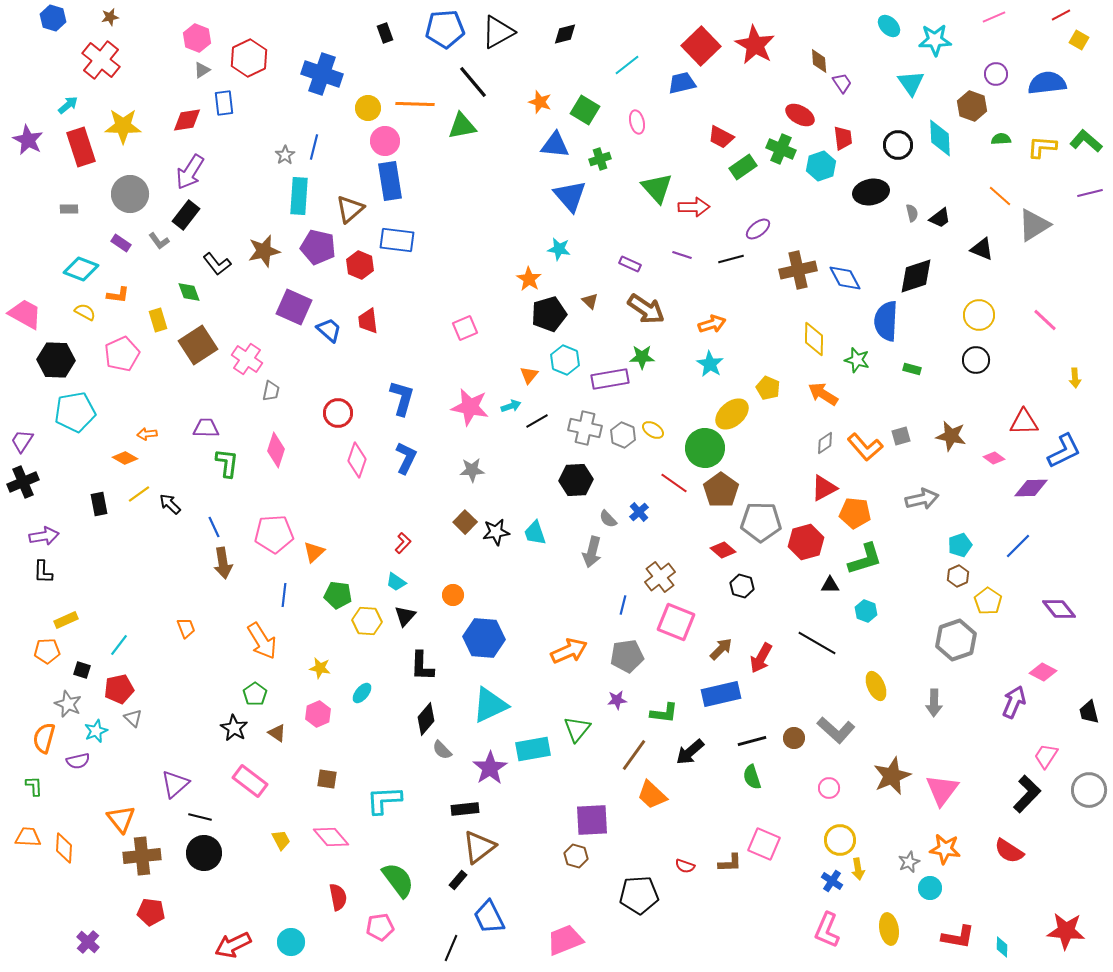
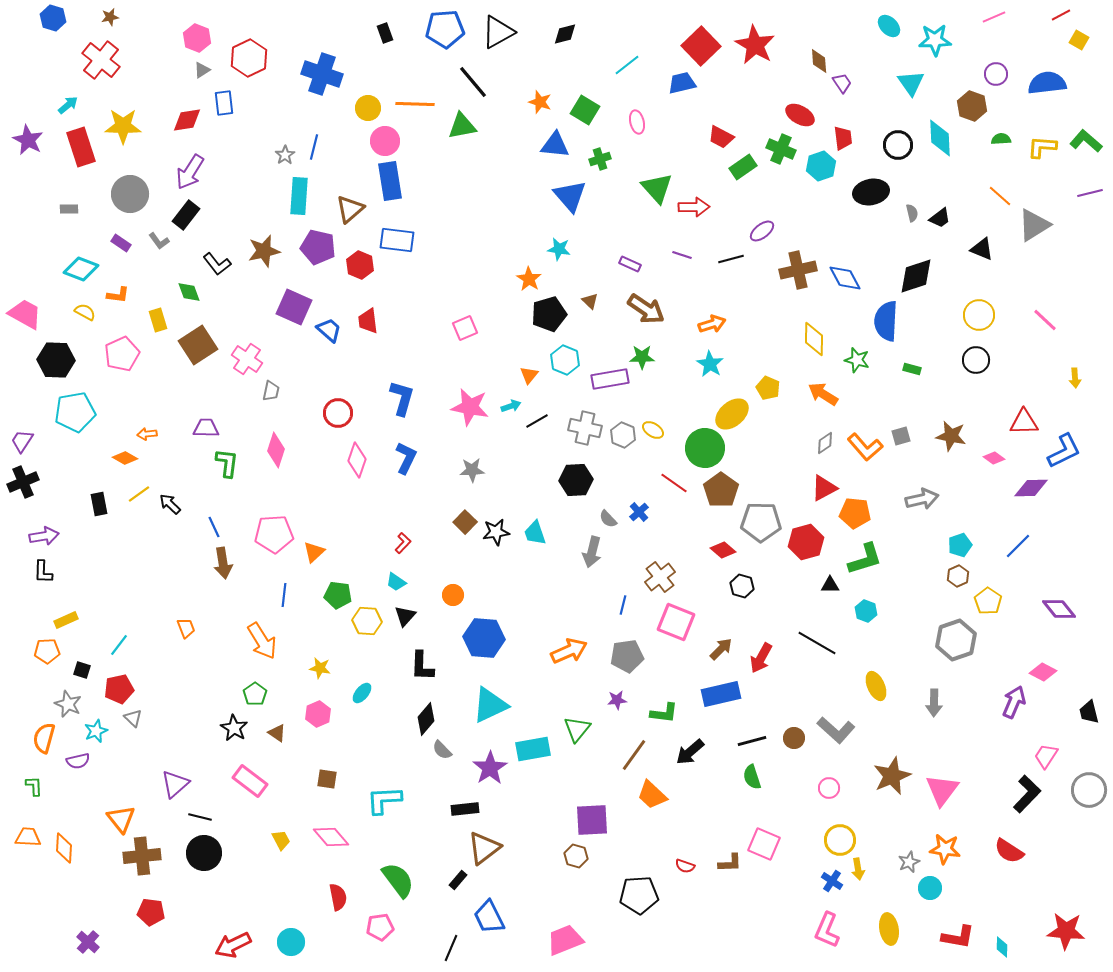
purple ellipse at (758, 229): moved 4 px right, 2 px down
brown triangle at (479, 847): moved 5 px right, 1 px down
